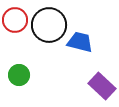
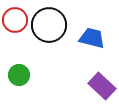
blue trapezoid: moved 12 px right, 4 px up
